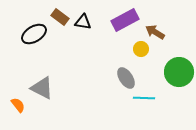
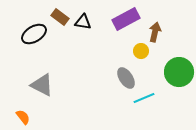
purple rectangle: moved 1 px right, 1 px up
brown arrow: rotated 72 degrees clockwise
yellow circle: moved 2 px down
gray triangle: moved 3 px up
cyan line: rotated 25 degrees counterclockwise
orange semicircle: moved 5 px right, 12 px down
